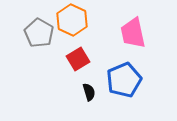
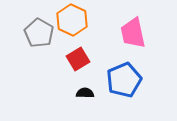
black semicircle: moved 4 px left, 1 px down; rotated 72 degrees counterclockwise
